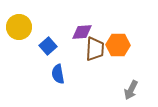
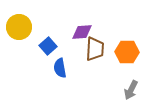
orange hexagon: moved 9 px right, 7 px down
blue semicircle: moved 2 px right, 6 px up
